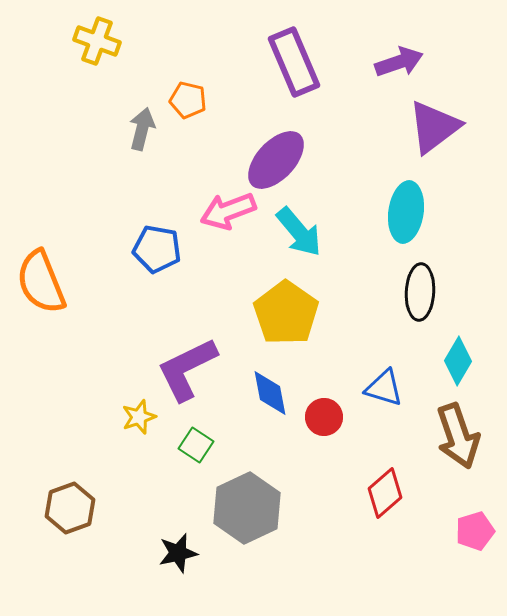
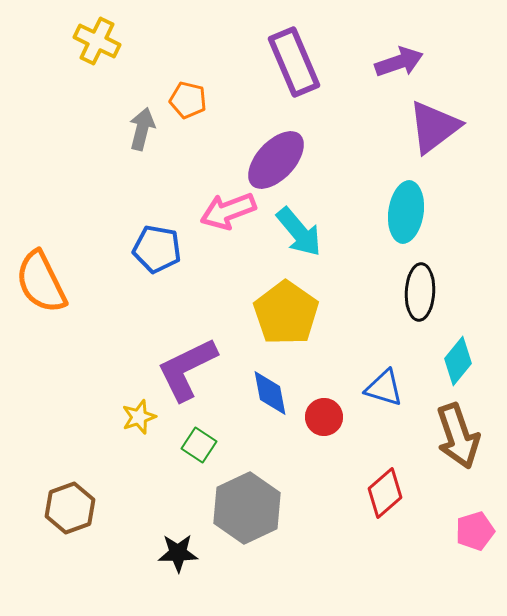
yellow cross: rotated 6 degrees clockwise
orange semicircle: rotated 4 degrees counterclockwise
cyan diamond: rotated 9 degrees clockwise
green square: moved 3 px right
black star: rotated 12 degrees clockwise
